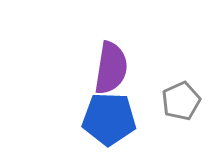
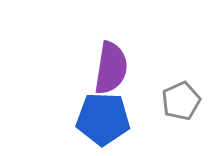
blue pentagon: moved 6 px left
